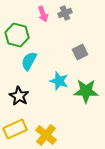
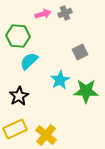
pink arrow: rotated 84 degrees counterclockwise
green hexagon: moved 1 px right, 1 px down; rotated 10 degrees counterclockwise
cyan semicircle: rotated 18 degrees clockwise
cyan star: moved 1 px right, 1 px up; rotated 24 degrees clockwise
black star: rotated 12 degrees clockwise
